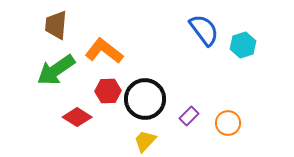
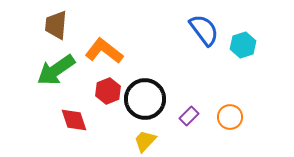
red hexagon: rotated 20 degrees counterclockwise
red diamond: moved 3 px left, 3 px down; rotated 40 degrees clockwise
orange circle: moved 2 px right, 6 px up
